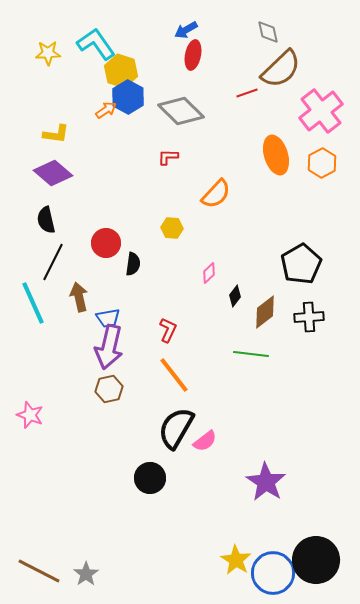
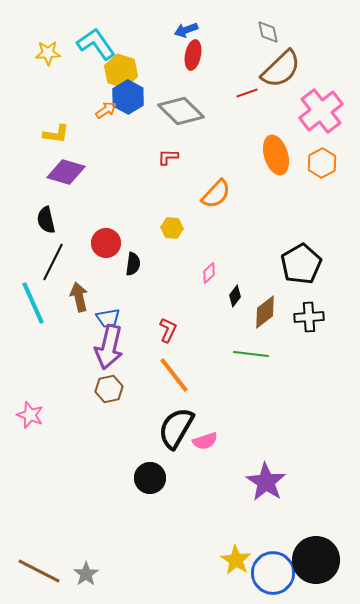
blue arrow at (186, 30): rotated 10 degrees clockwise
purple diamond at (53, 173): moved 13 px right, 1 px up; rotated 24 degrees counterclockwise
pink semicircle at (205, 441): rotated 20 degrees clockwise
